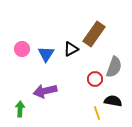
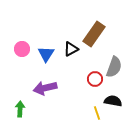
purple arrow: moved 3 px up
